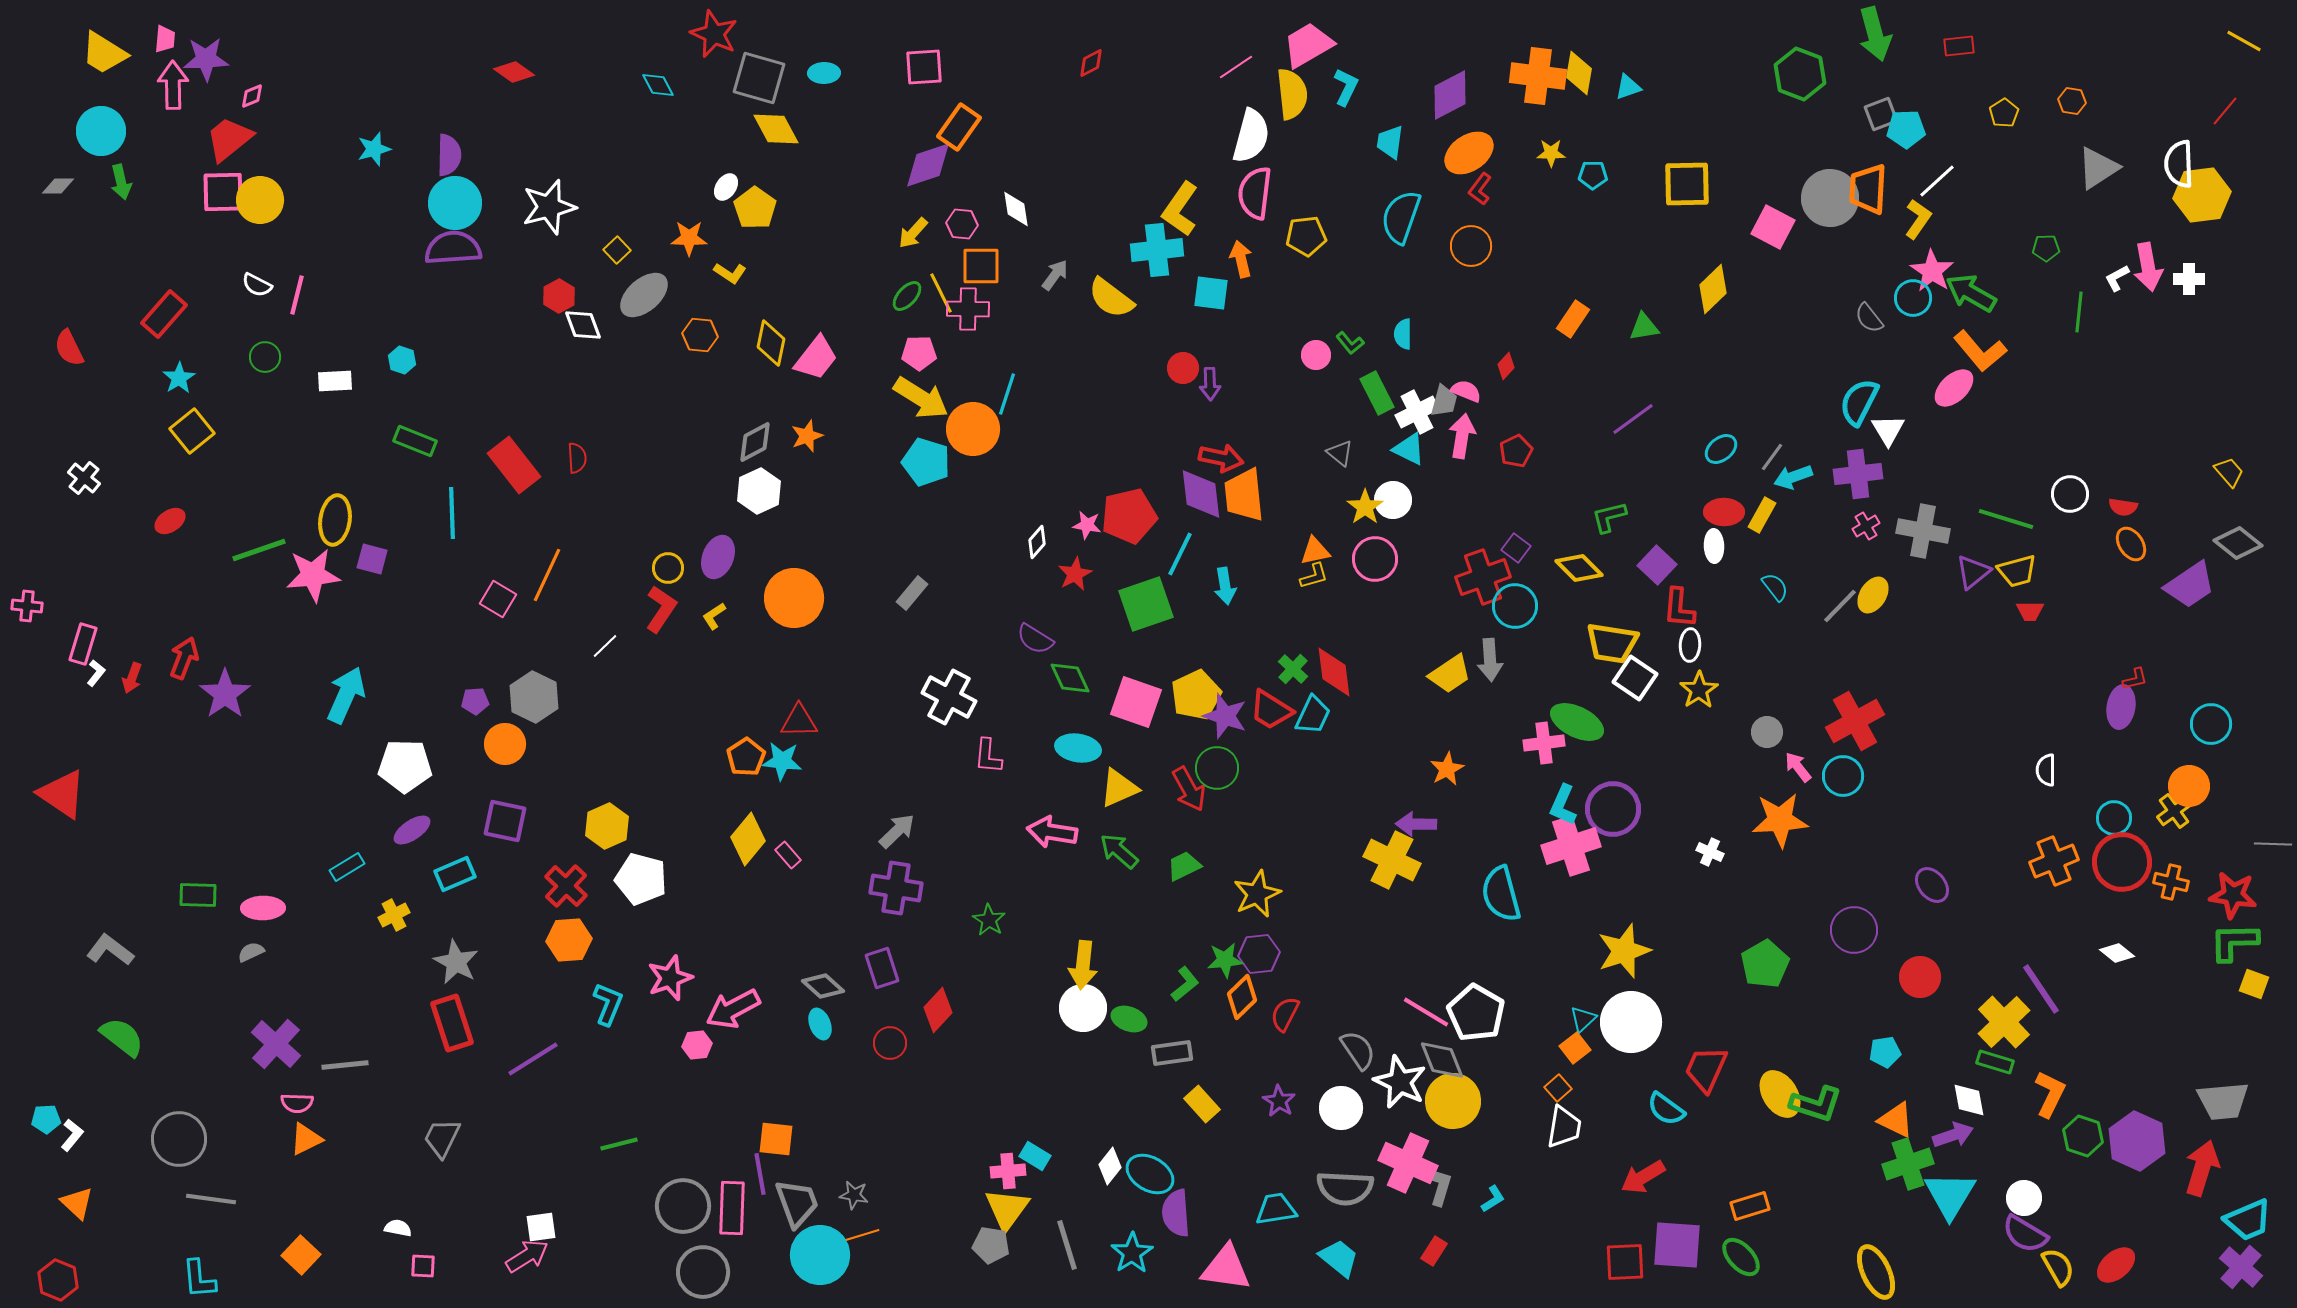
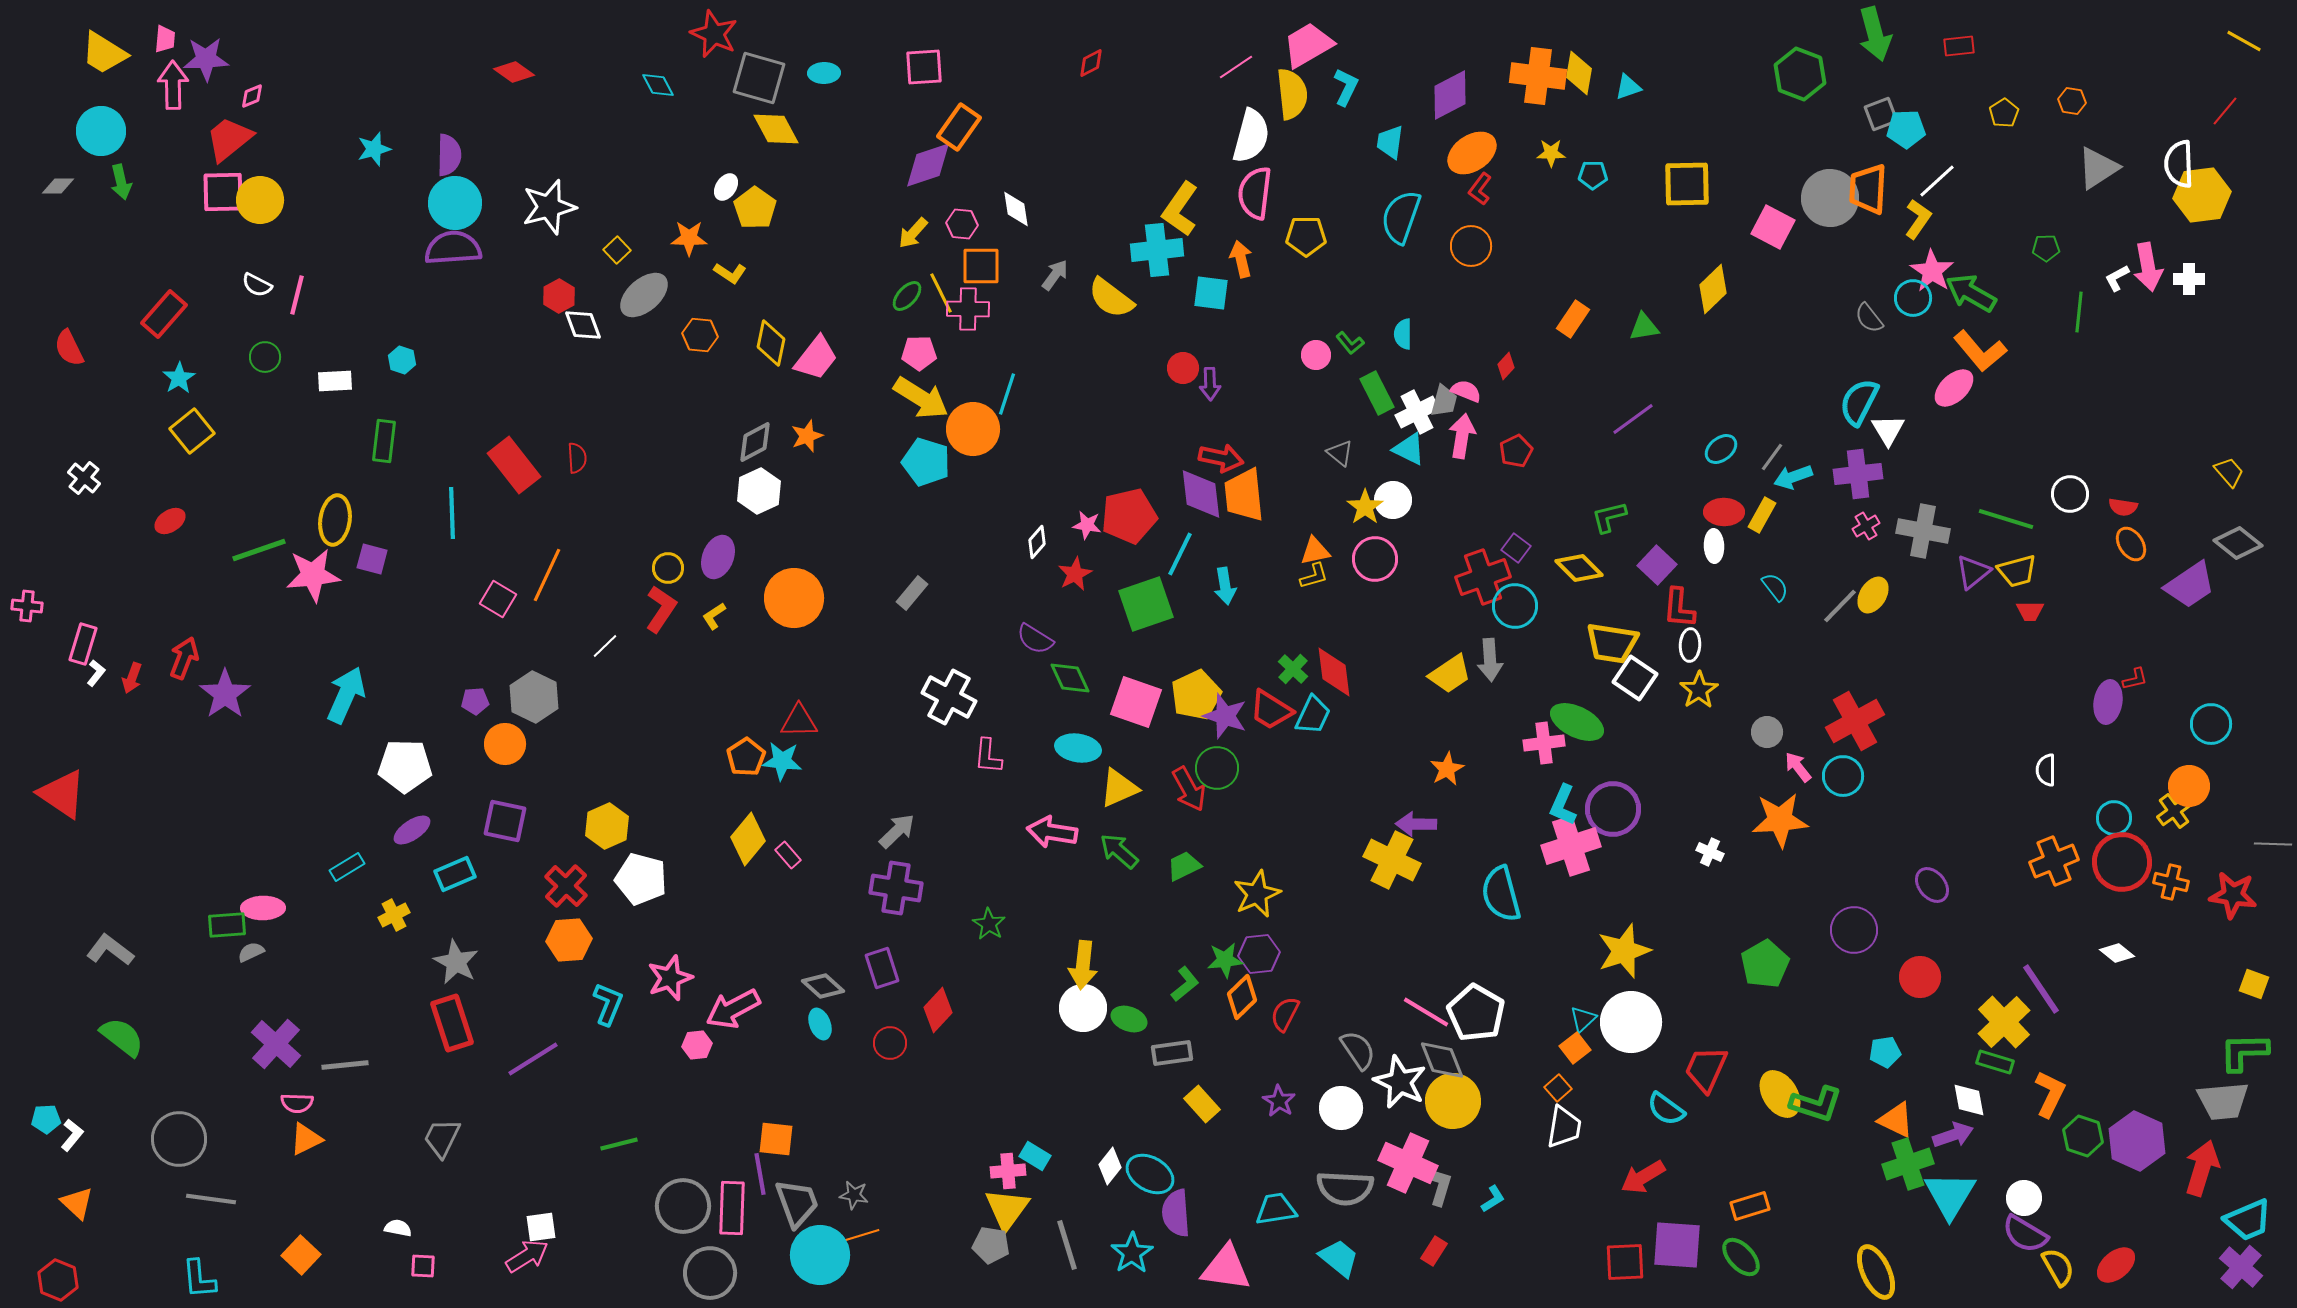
orange ellipse at (1469, 153): moved 3 px right
yellow pentagon at (1306, 236): rotated 6 degrees clockwise
green rectangle at (415, 441): moved 31 px left; rotated 75 degrees clockwise
purple ellipse at (2121, 707): moved 13 px left, 5 px up
green rectangle at (198, 895): moved 29 px right, 30 px down; rotated 6 degrees counterclockwise
green star at (989, 920): moved 4 px down
green L-shape at (2234, 942): moved 10 px right, 110 px down
gray circle at (703, 1272): moved 7 px right, 1 px down
